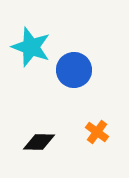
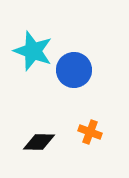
cyan star: moved 2 px right, 4 px down
orange cross: moved 7 px left; rotated 15 degrees counterclockwise
